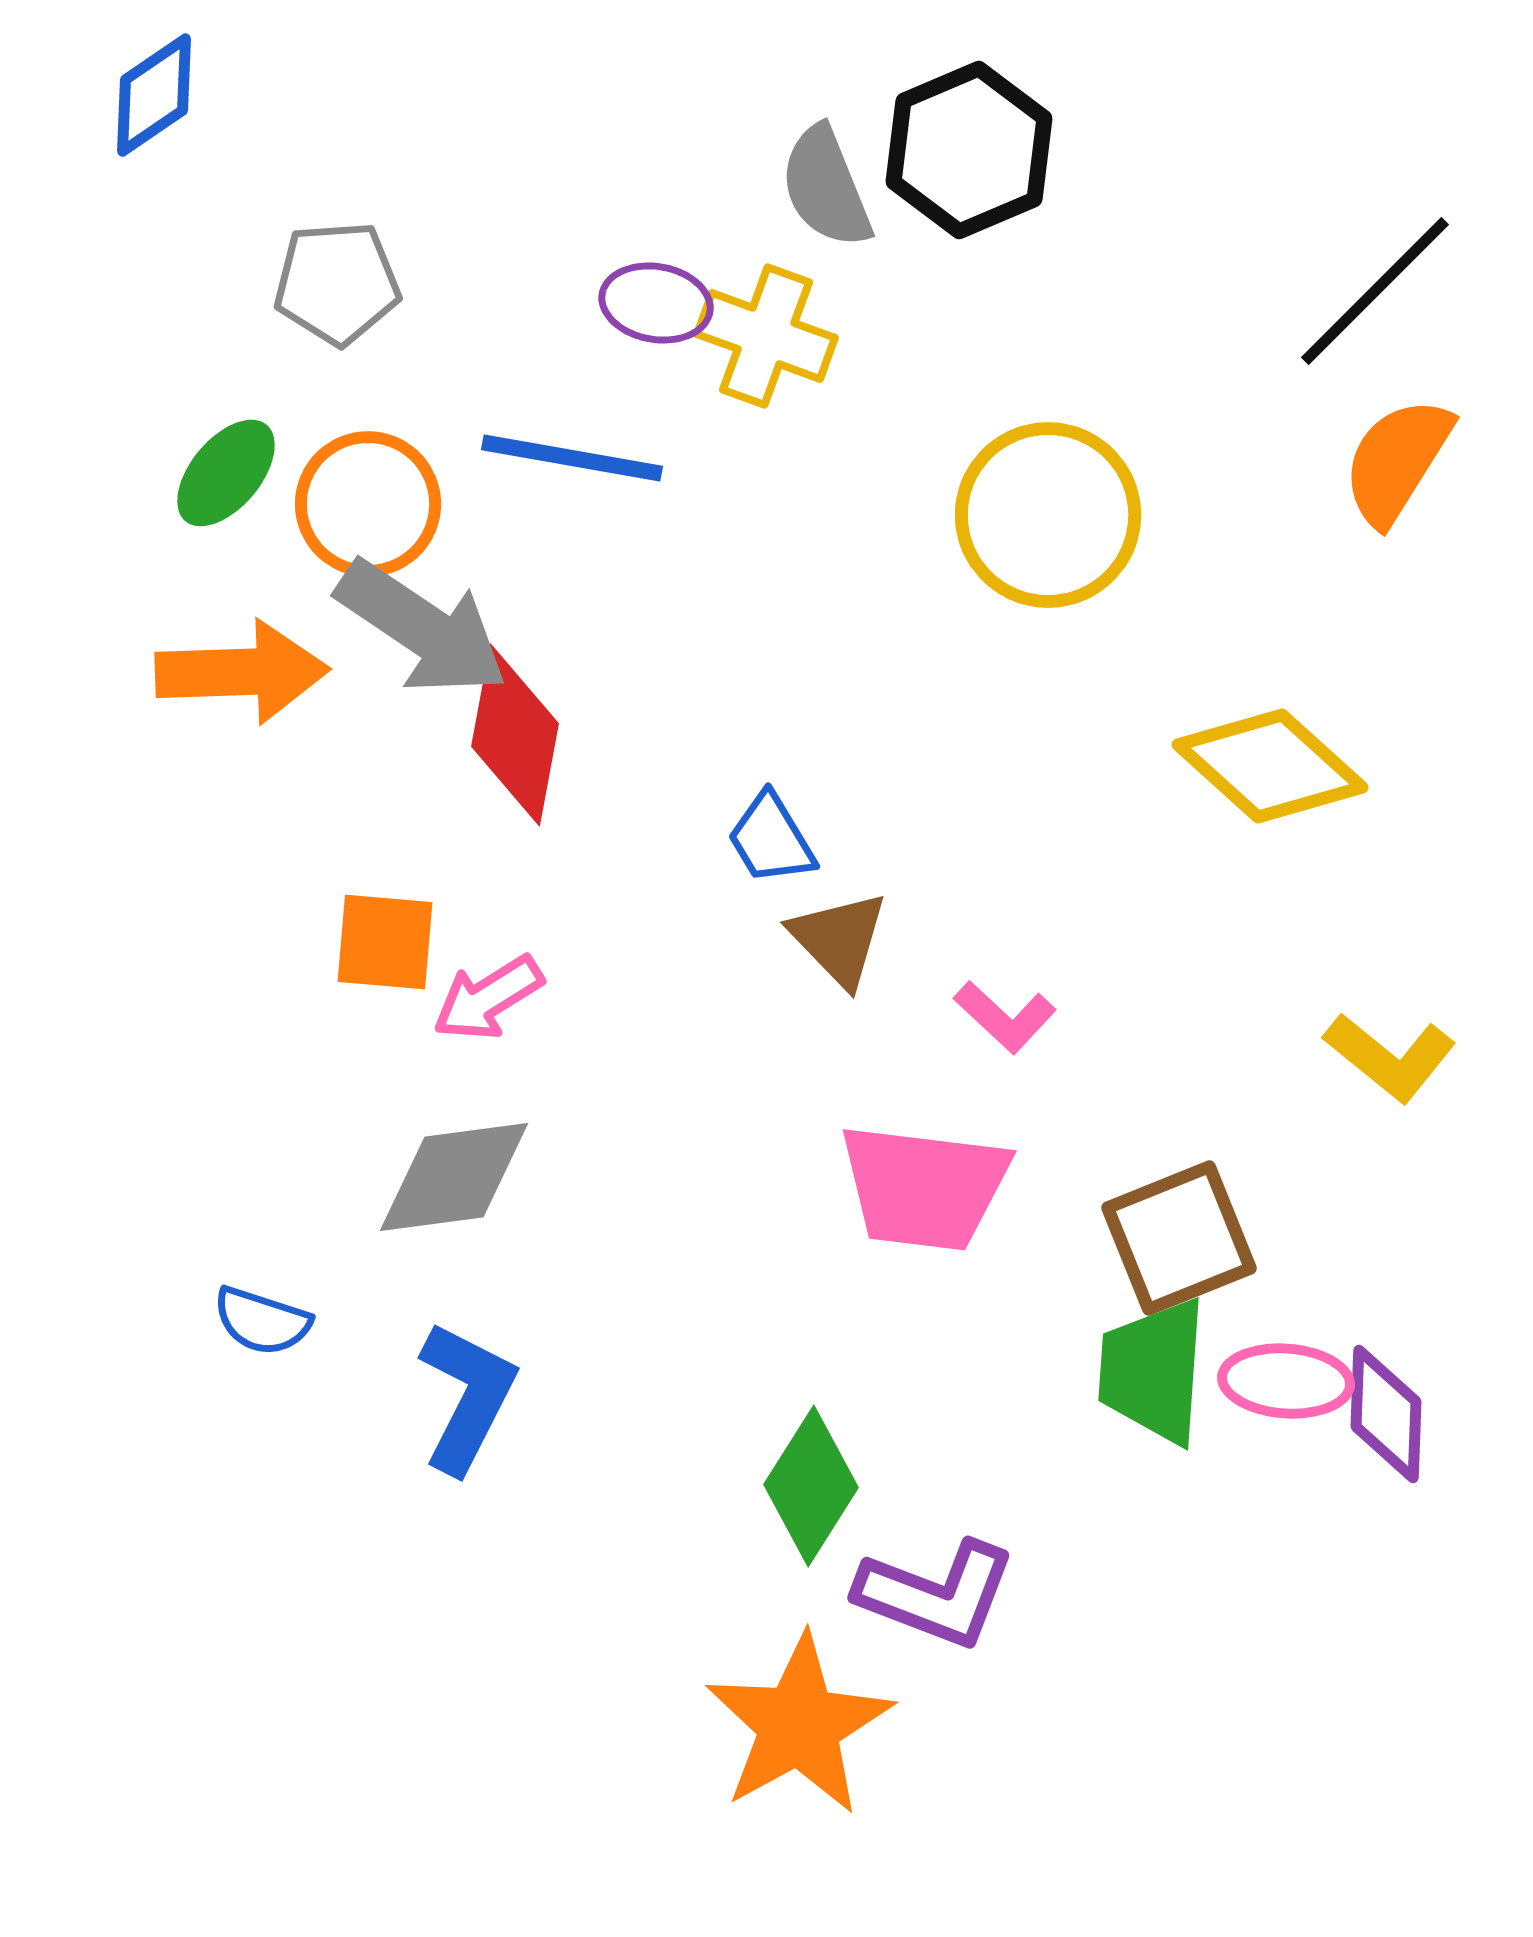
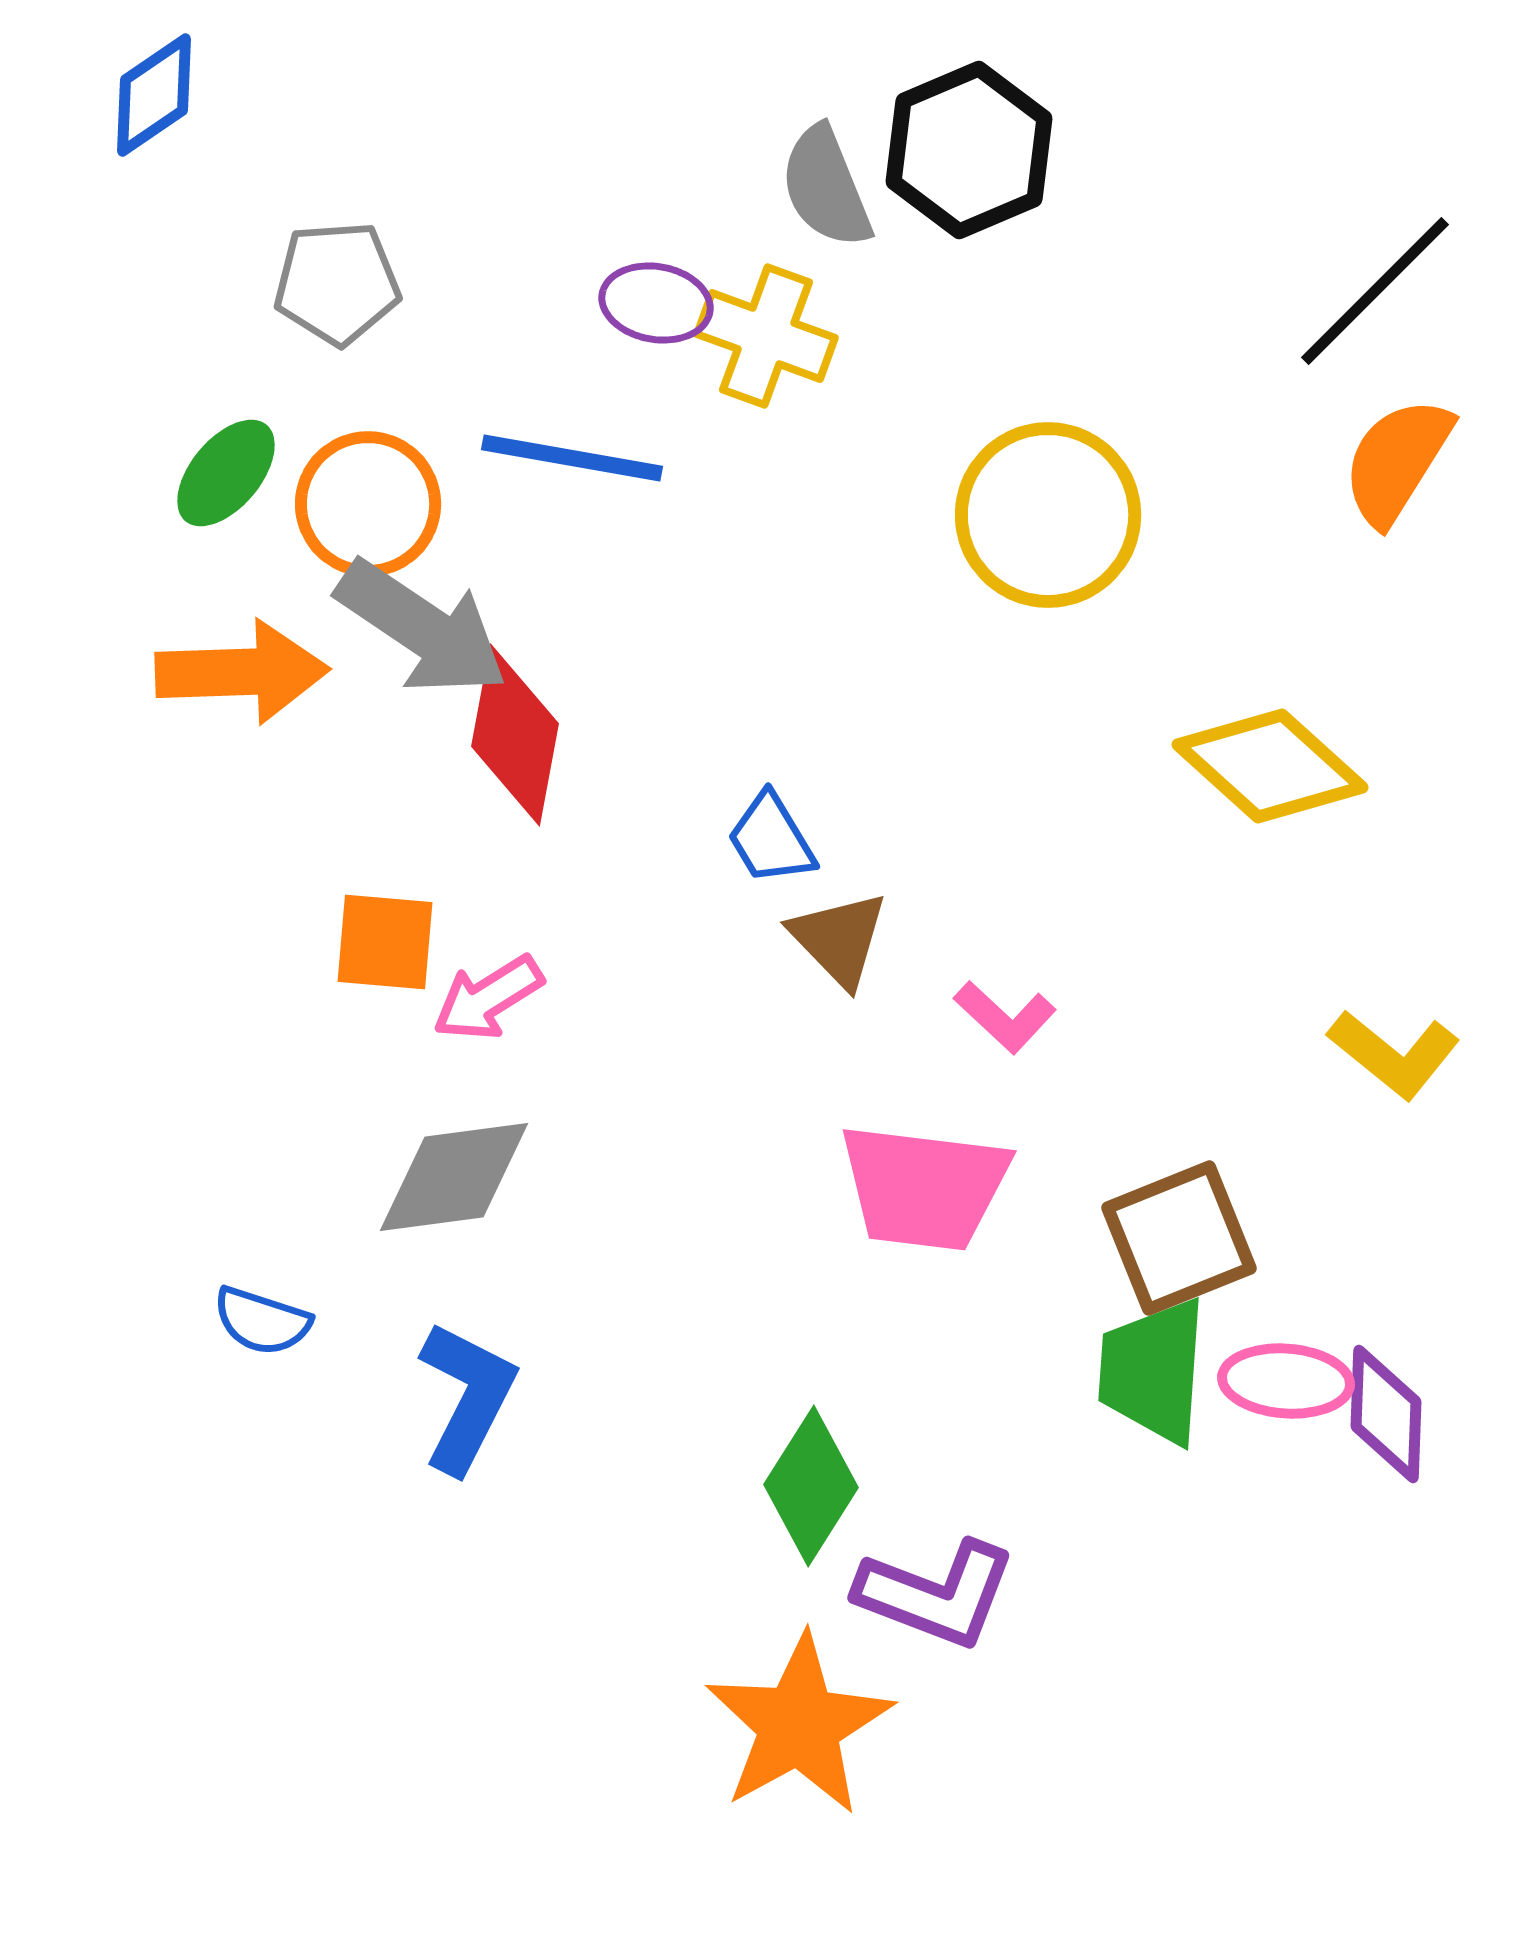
yellow L-shape: moved 4 px right, 3 px up
